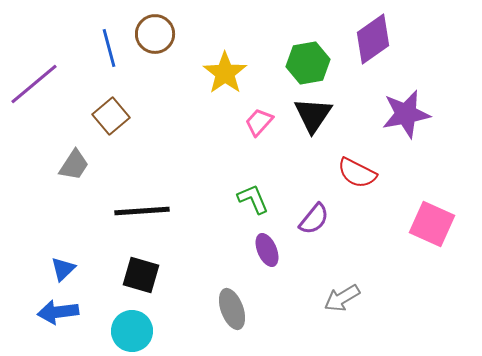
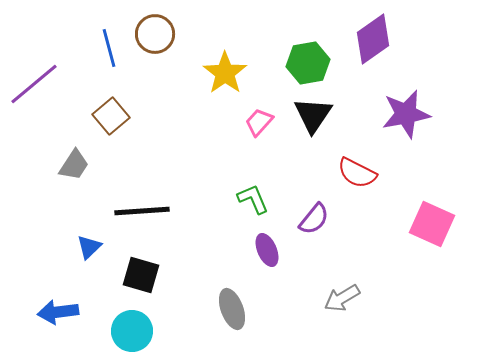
blue triangle: moved 26 px right, 22 px up
